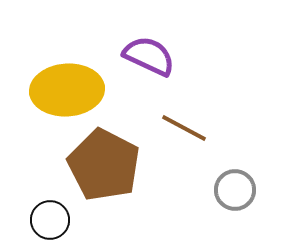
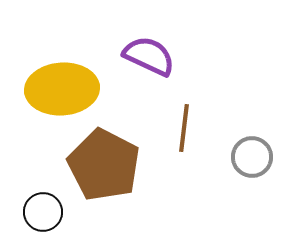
yellow ellipse: moved 5 px left, 1 px up
brown line: rotated 69 degrees clockwise
gray circle: moved 17 px right, 33 px up
black circle: moved 7 px left, 8 px up
